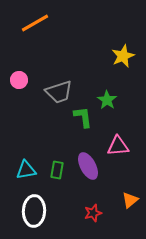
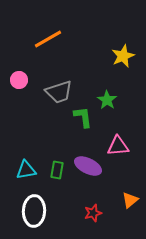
orange line: moved 13 px right, 16 px down
purple ellipse: rotated 36 degrees counterclockwise
